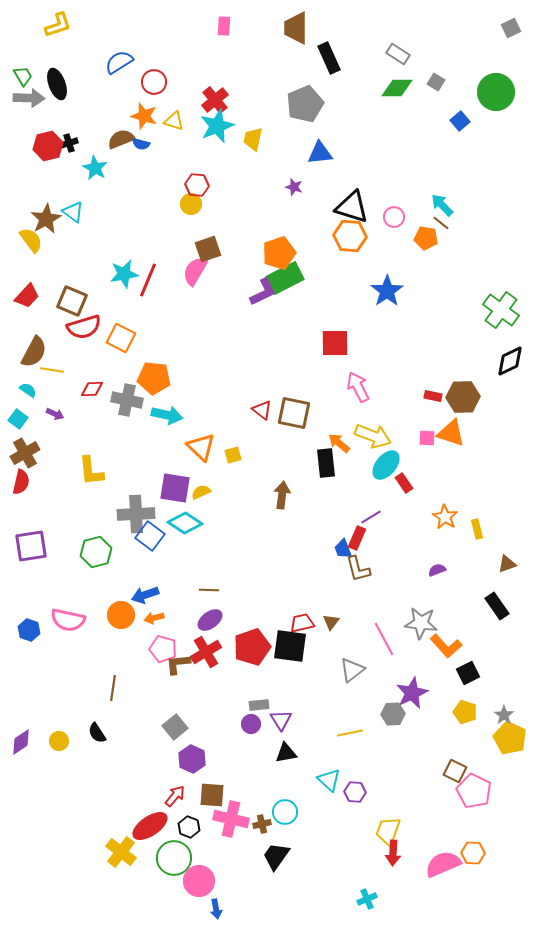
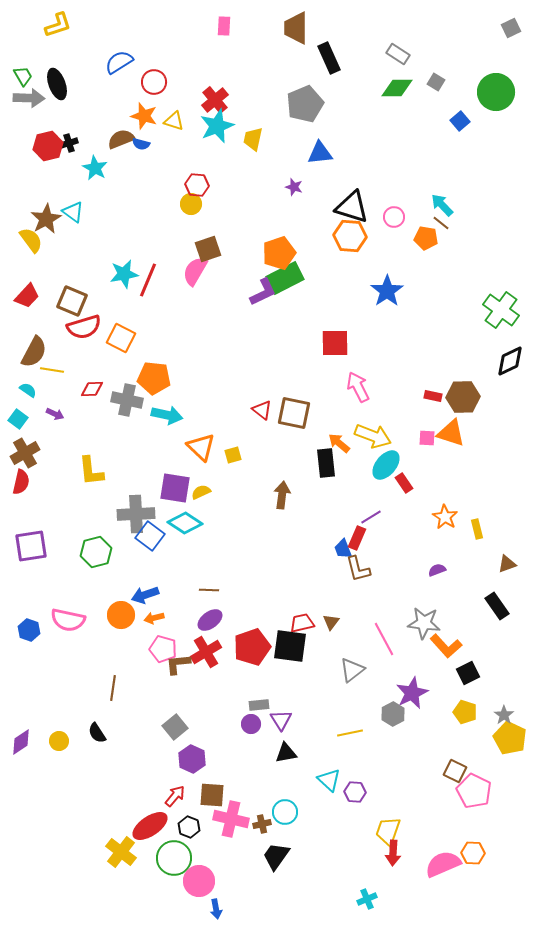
gray star at (421, 623): moved 3 px right
gray hexagon at (393, 714): rotated 25 degrees counterclockwise
